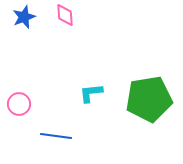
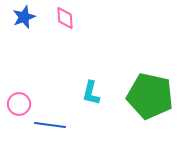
pink diamond: moved 3 px down
cyan L-shape: rotated 70 degrees counterclockwise
green pentagon: moved 1 px right, 3 px up; rotated 21 degrees clockwise
blue line: moved 6 px left, 11 px up
